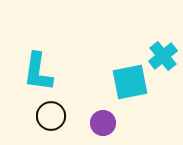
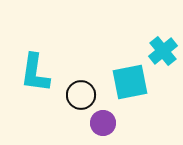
cyan cross: moved 5 px up
cyan L-shape: moved 3 px left, 1 px down
black circle: moved 30 px right, 21 px up
